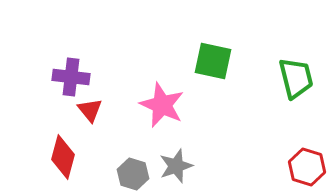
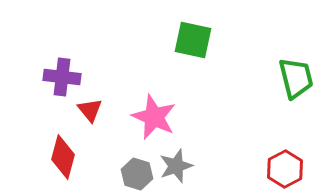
green square: moved 20 px left, 21 px up
purple cross: moved 9 px left
pink star: moved 8 px left, 12 px down
red hexagon: moved 22 px left, 2 px down; rotated 15 degrees clockwise
gray hexagon: moved 4 px right
